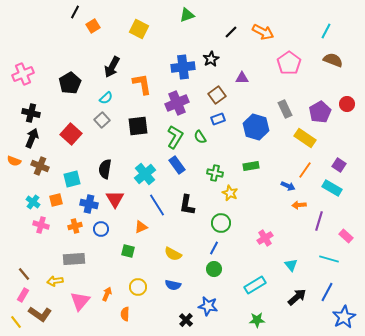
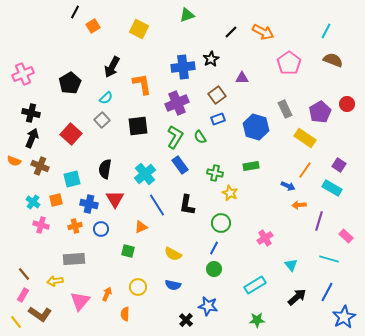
blue rectangle at (177, 165): moved 3 px right
